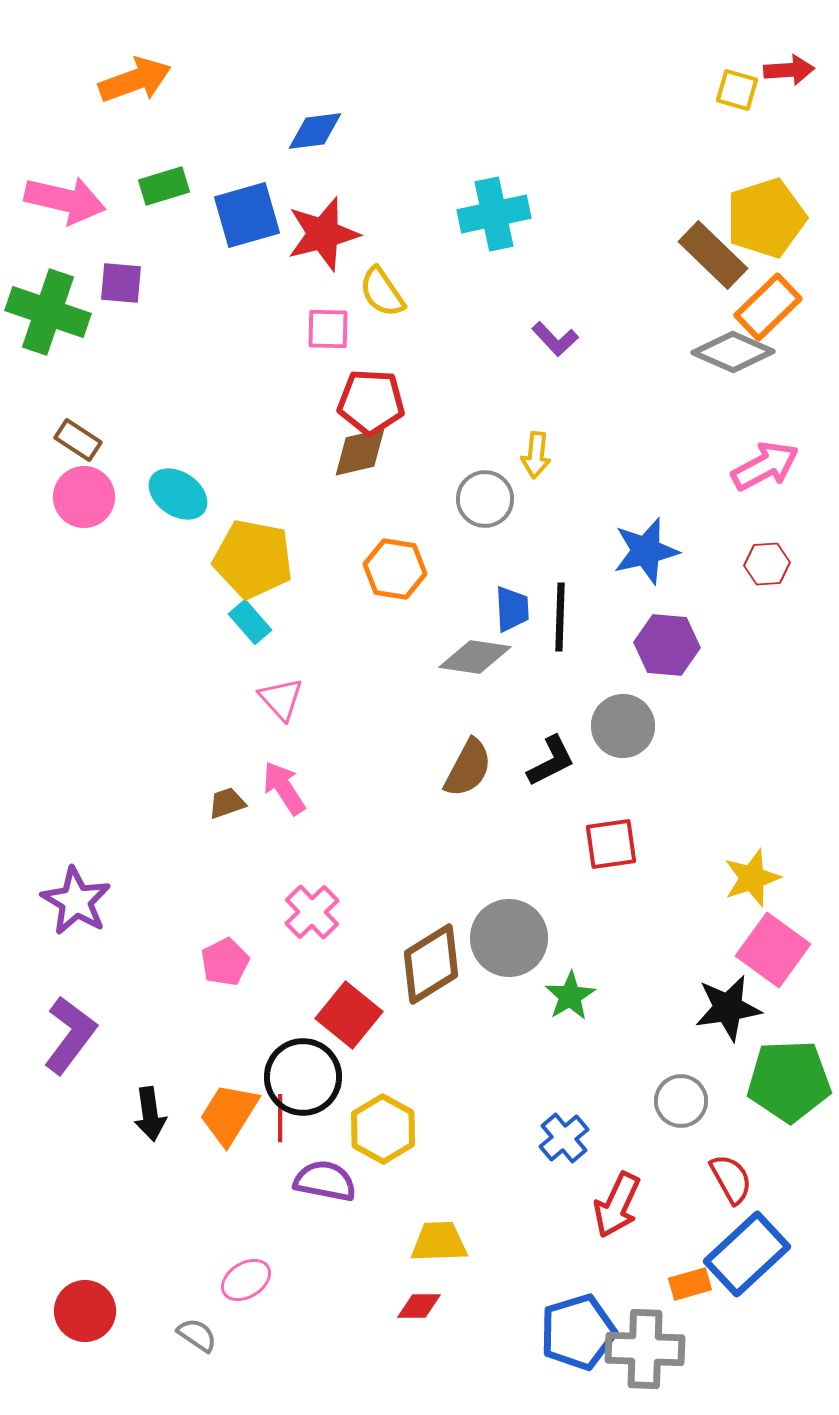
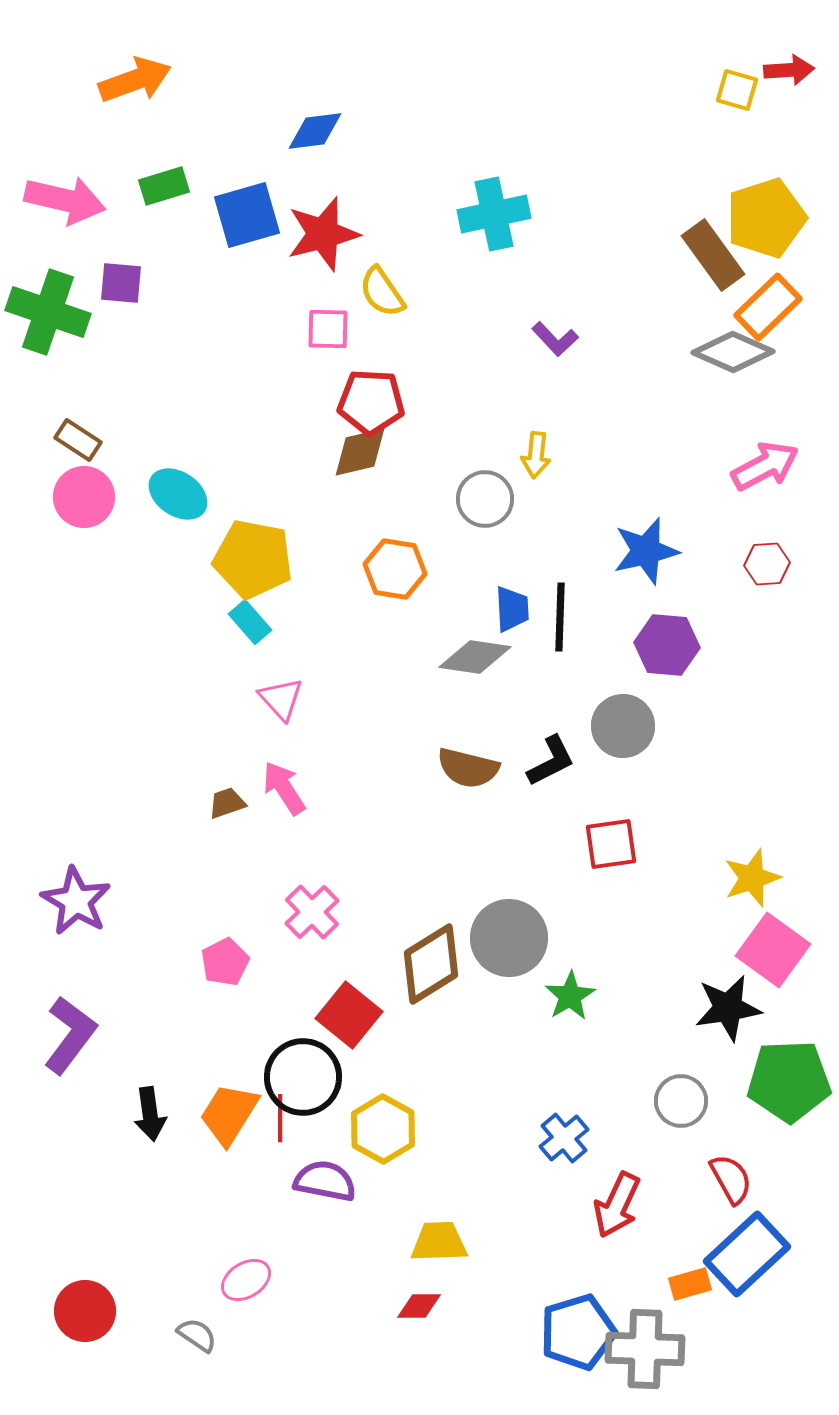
brown rectangle at (713, 255): rotated 10 degrees clockwise
brown semicircle at (468, 768): rotated 76 degrees clockwise
